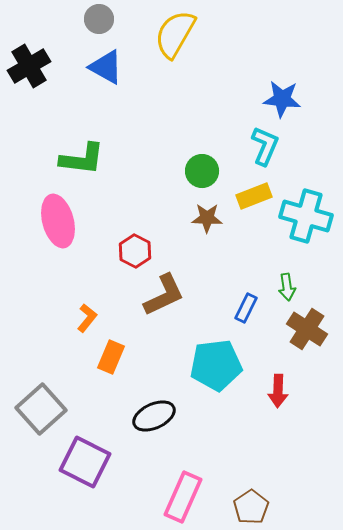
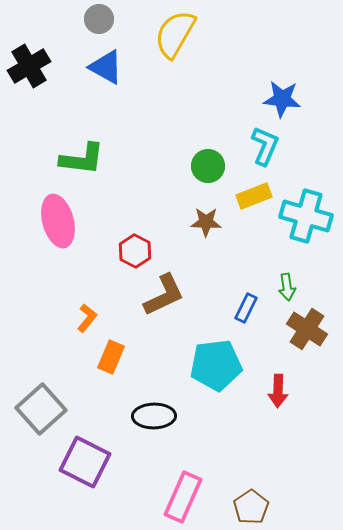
green circle: moved 6 px right, 5 px up
brown star: moved 1 px left, 4 px down
black ellipse: rotated 24 degrees clockwise
